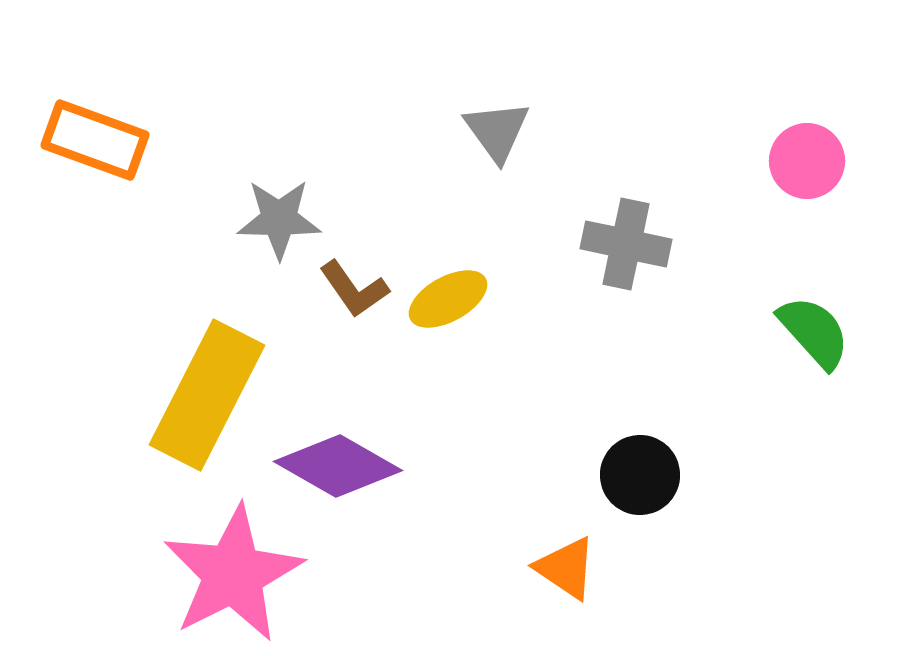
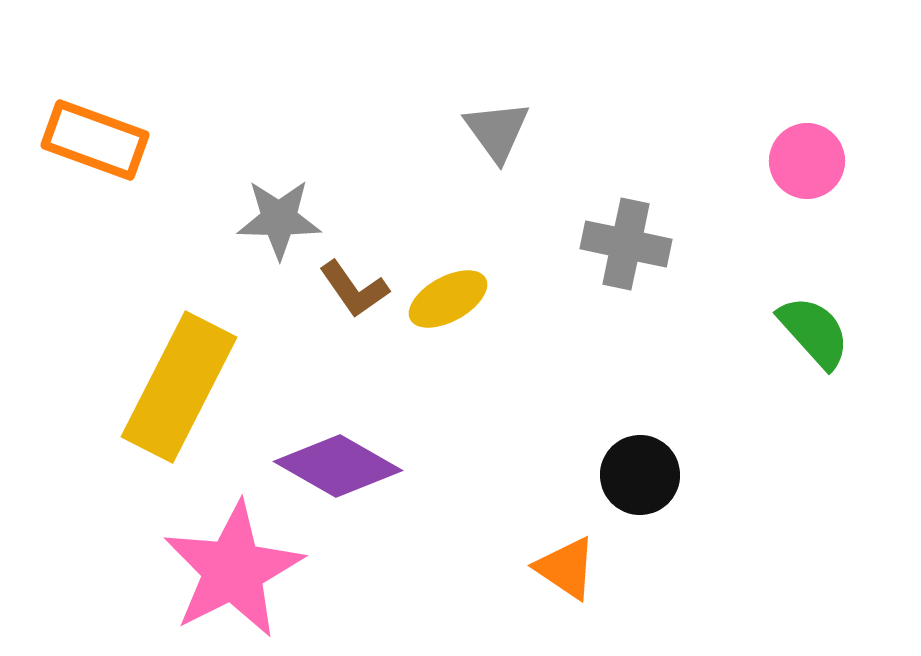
yellow rectangle: moved 28 px left, 8 px up
pink star: moved 4 px up
